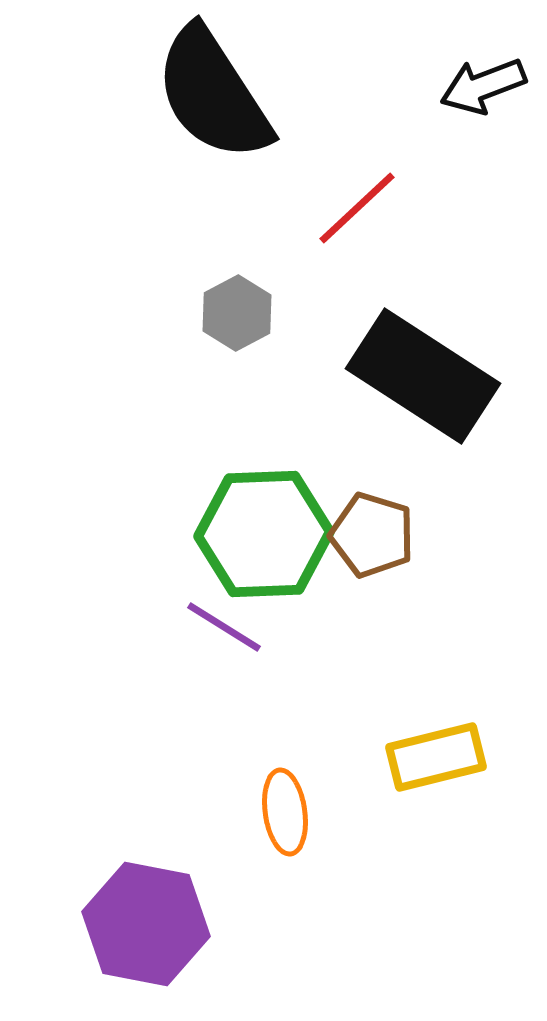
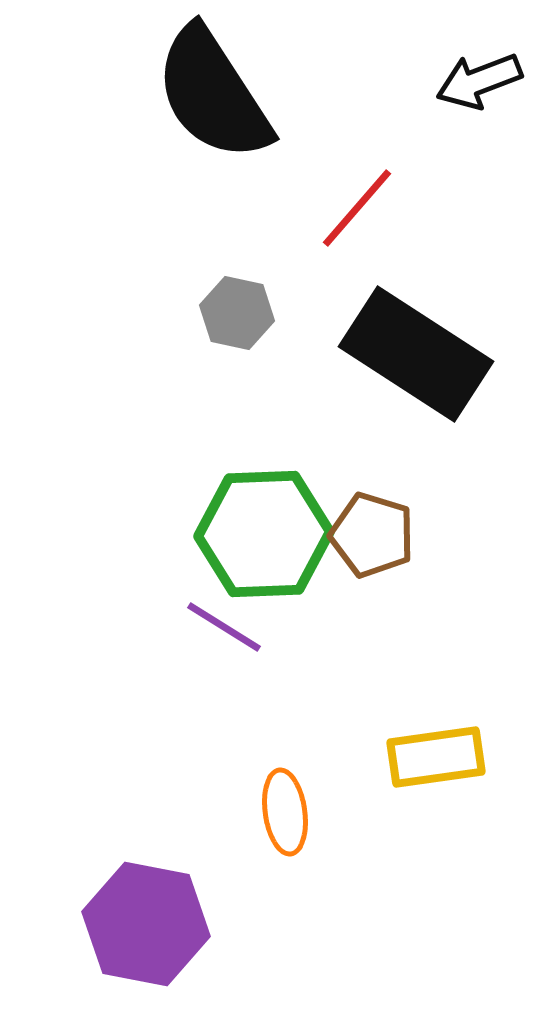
black arrow: moved 4 px left, 5 px up
red line: rotated 6 degrees counterclockwise
gray hexagon: rotated 20 degrees counterclockwise
black rectangle: moved 7 px left, 22 px up
yellow rectangle: rotated 6 degrees clockwise
